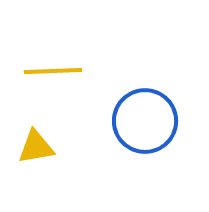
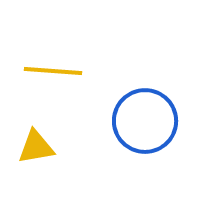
yellow line: rotated 6 degrees clockwise
